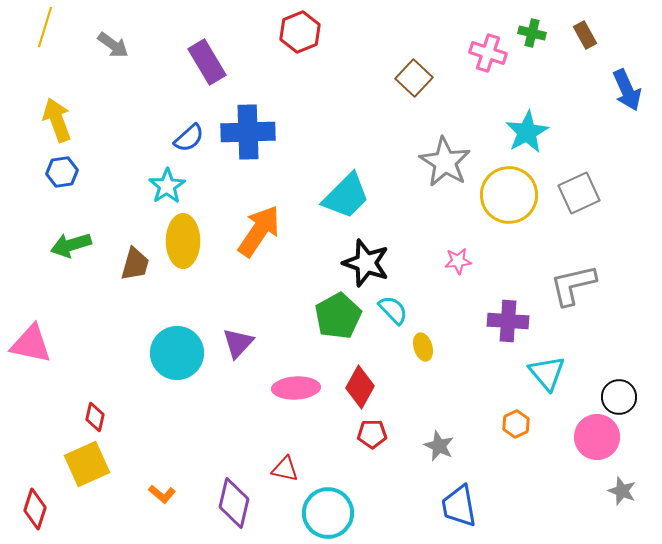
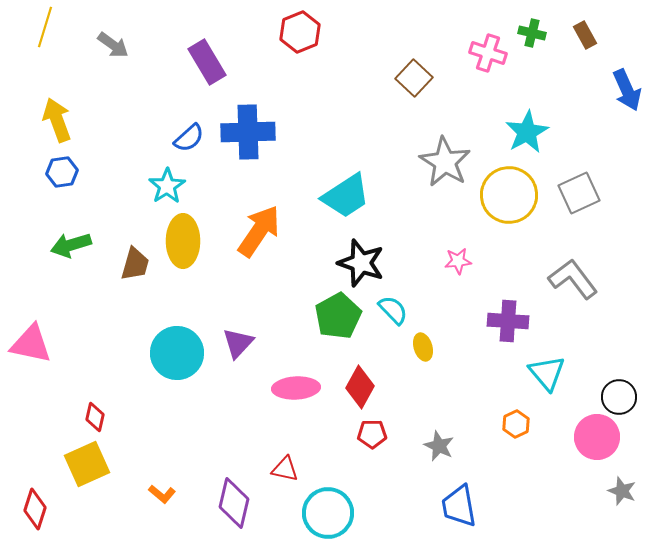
cyan trapezoid at (346, 196): rotated 12 degrees clockwise
black star at (366, 263): moved 5 px left
gray L-shape at (573, 285): moved 6 px up; rotated 66 degrees clockwise
